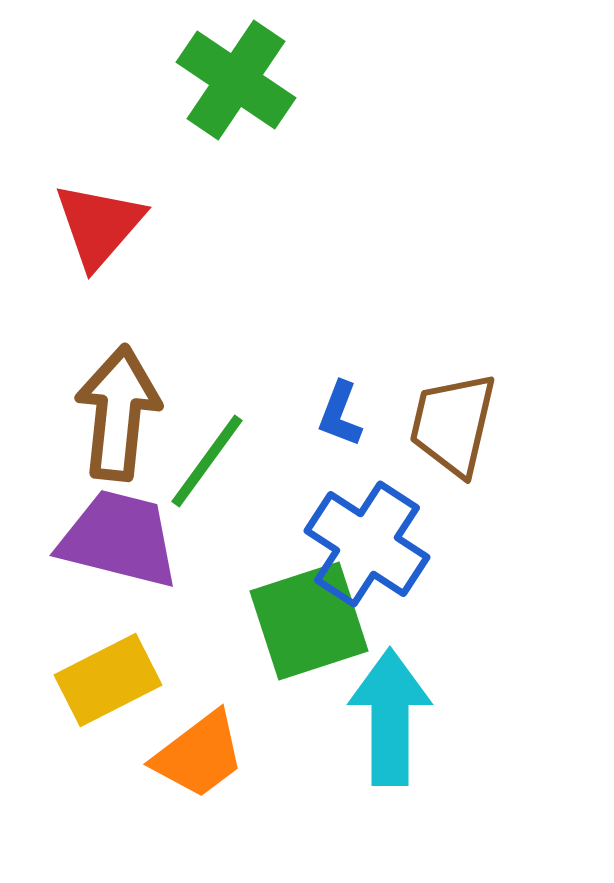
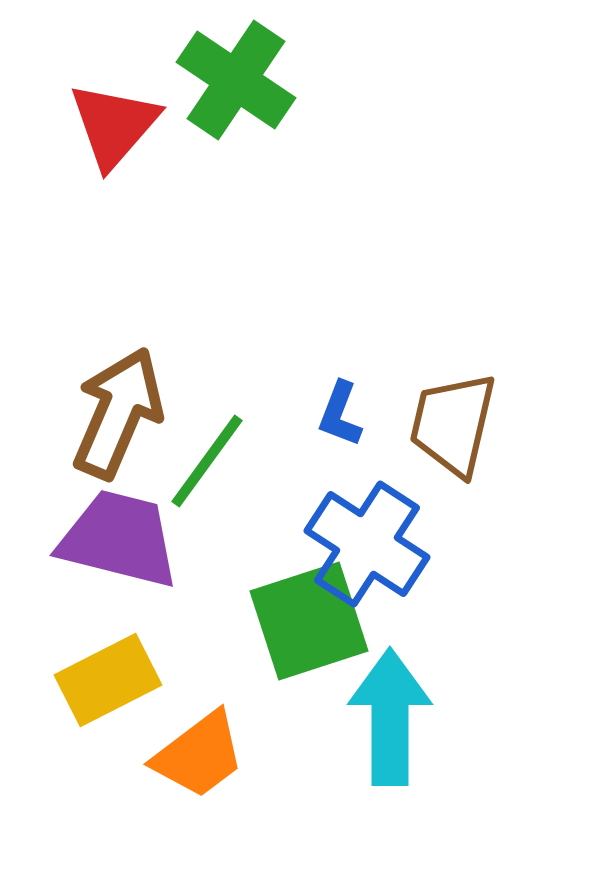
red triangle: moved 15 px right, 100 px up
brown arrow: rotated 17 degrees clockwise
